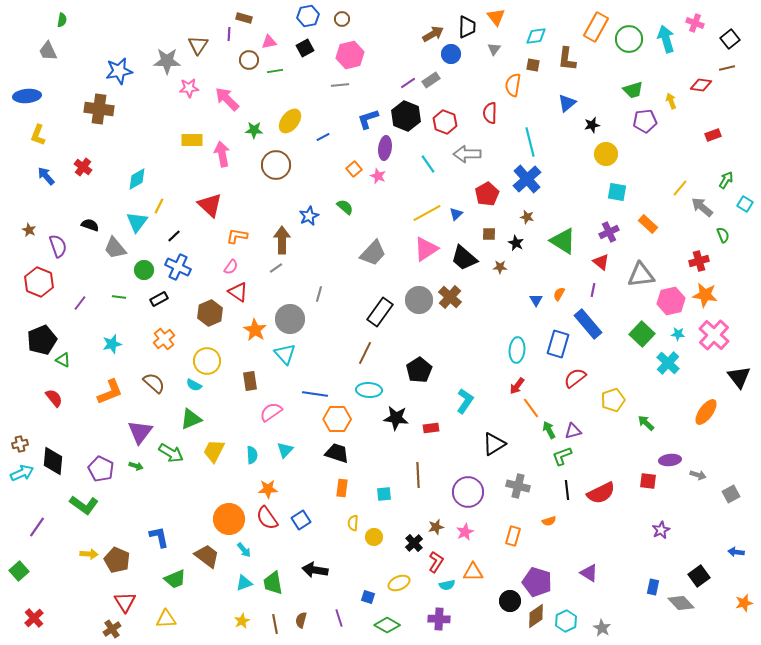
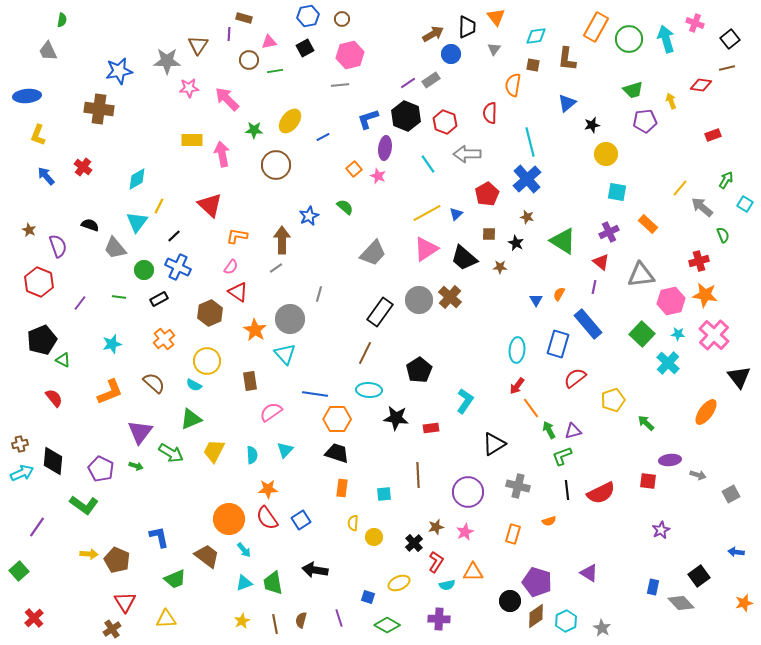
purple line at (593, 290): moved 1 px right, 3 px up
orange rectangle at (513, 536): moved 2 px up
